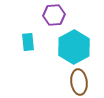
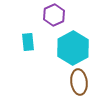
purple hexagon: rotated 20 degrees counterclockwise
cyan hexagon: moved 1 px left, 1 px down
